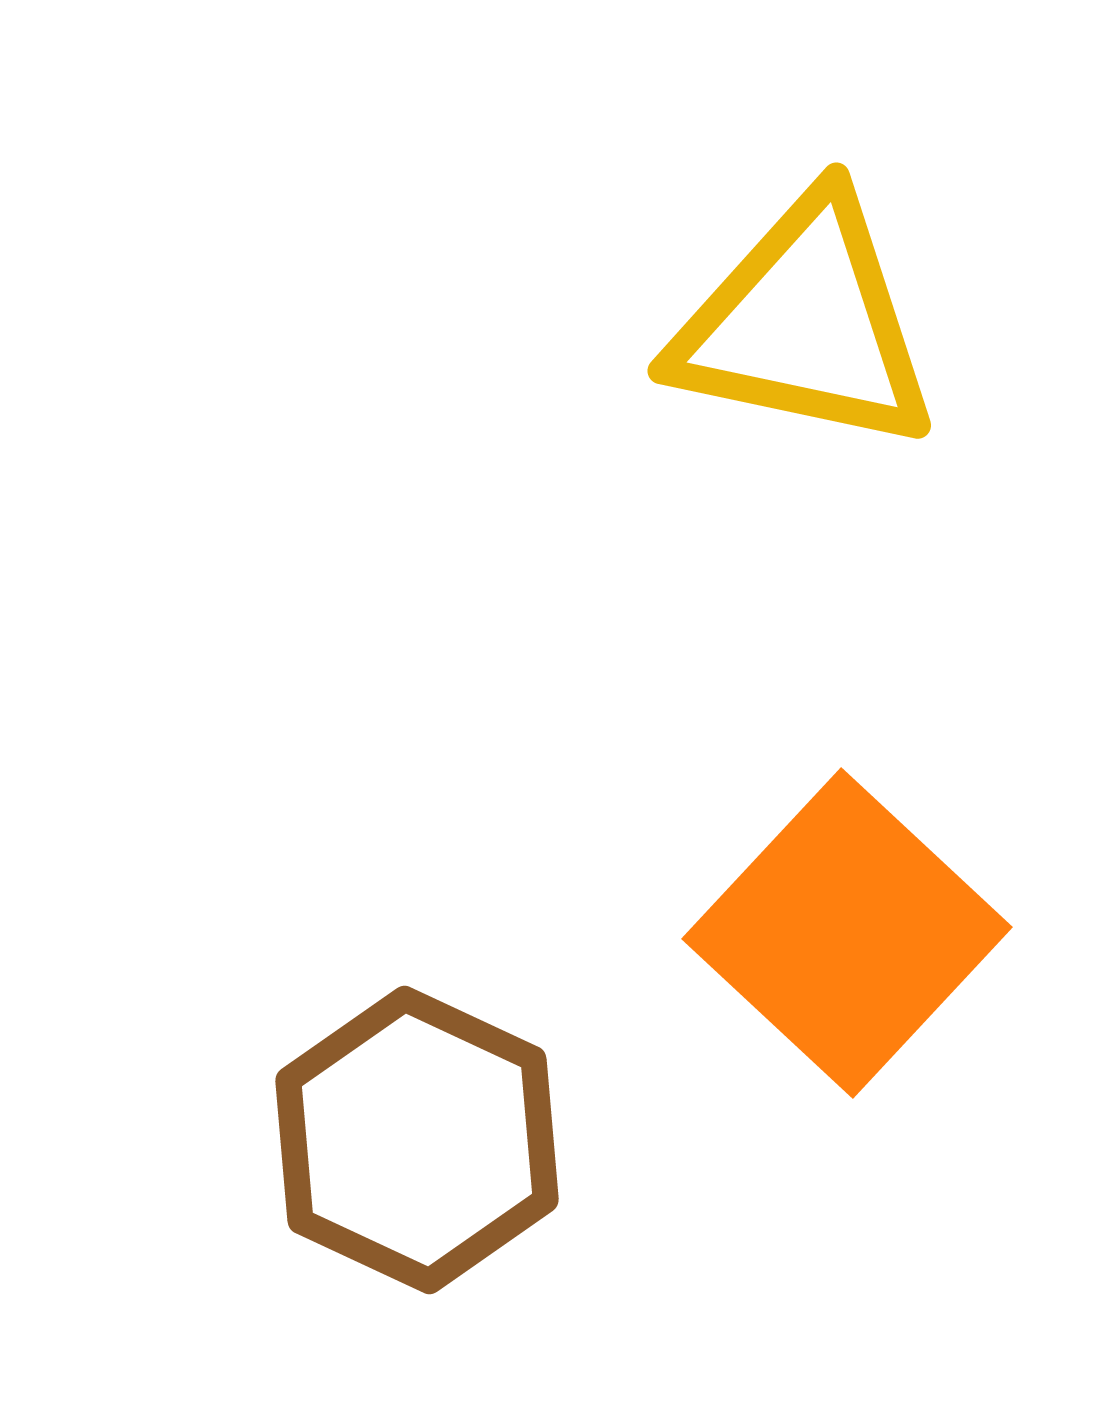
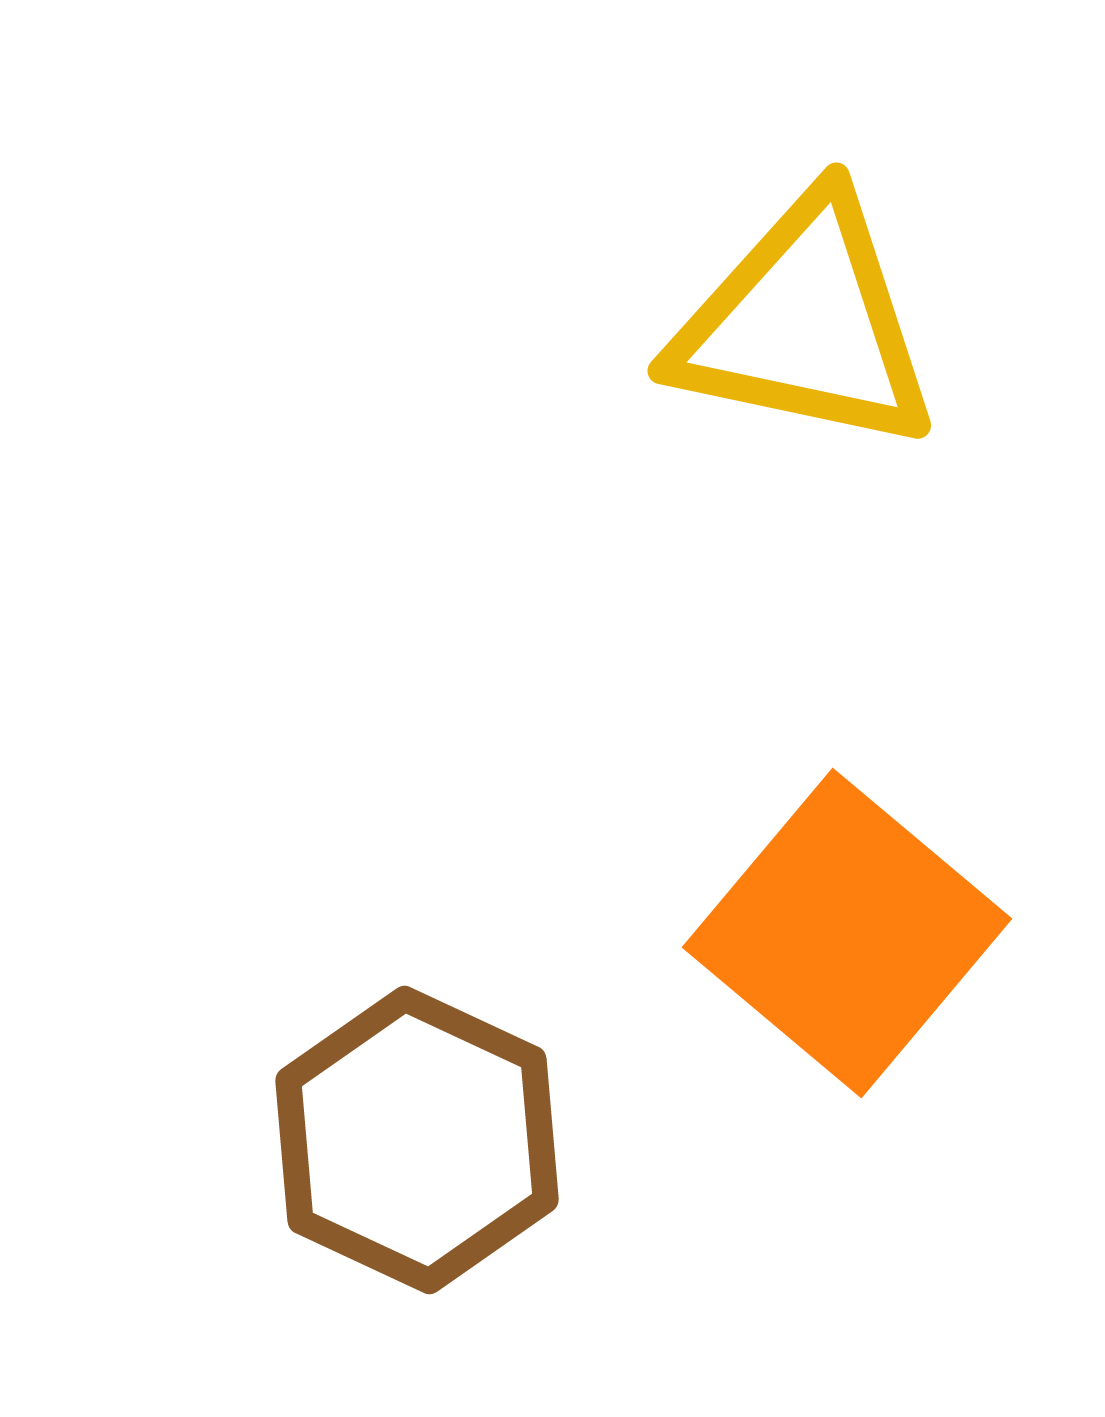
orange square: rotated 3 degrees counterclockwise
